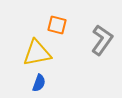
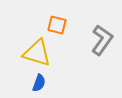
yellow triangle: rotated 28 degrees clockwise
